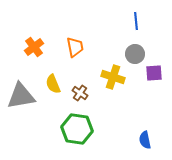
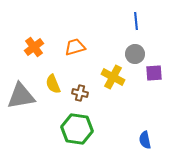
orange trapezoid: rotated 95 degrees counterclockwise
yellow cross: rotated 10 degrees clockwise
brown cross: rotated 21 degrees counterclockwise
